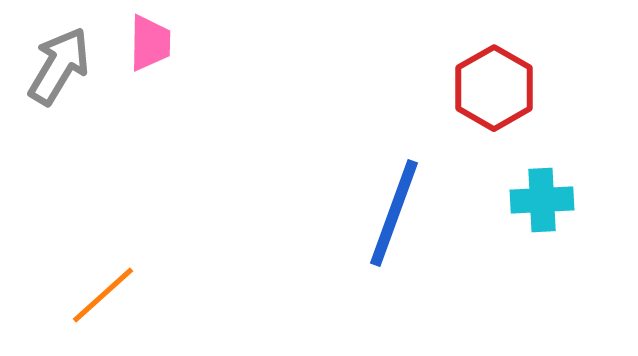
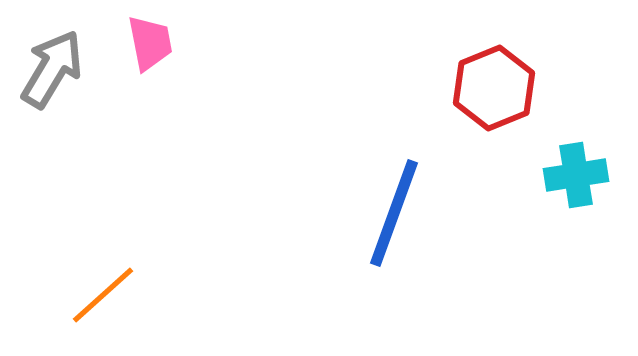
pink trapezoid: rotated 12 degrees counterclockwise
gray arrow: moved 7 px left, 3 px down
red hexagon: rotated 8 degrees clockwise
cyan cross: moved 34 px right, 25 px up; rotated 6 degrees counterclockwise
